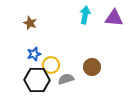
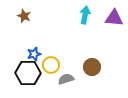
brown star: moved 6 px left, 7 px up
black hexagon: moved 9 px left, 7 px up
